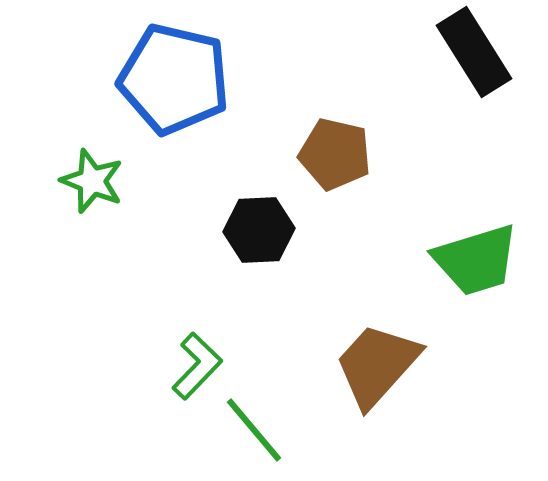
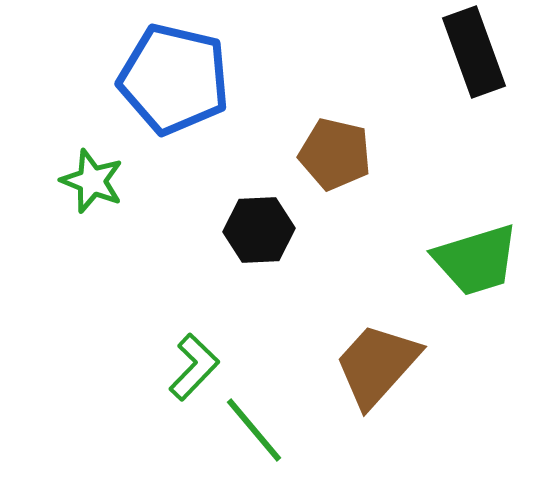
black rectangle: rotated 12 degrees clockwise
green L-shape: moved 3 px left, 1 px down
